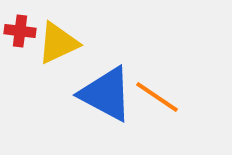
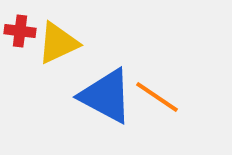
blue triangle: moved 2 px down
